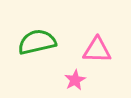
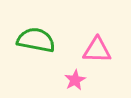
green semicircle: moved 1 px left, 2 px up; rotated 24 degrees clockwise
